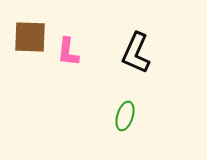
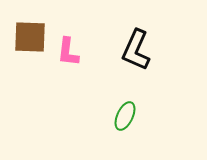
black L-shape: moved 3 px up
green ellipse: rotated 8 degrees clockwise
